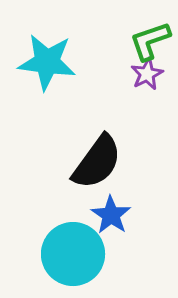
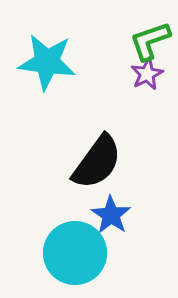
cyan circle: moved 2 px right, 1 px up
